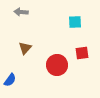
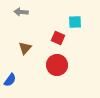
red square: moved 24 px left, 15 px up; rotated 32 degrees clockwise
